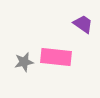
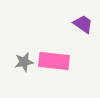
pink rectangle: moved 2 px left, 4 px down
